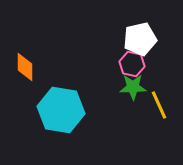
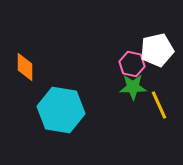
white pentagon: moved 17 px right, 11 px down
